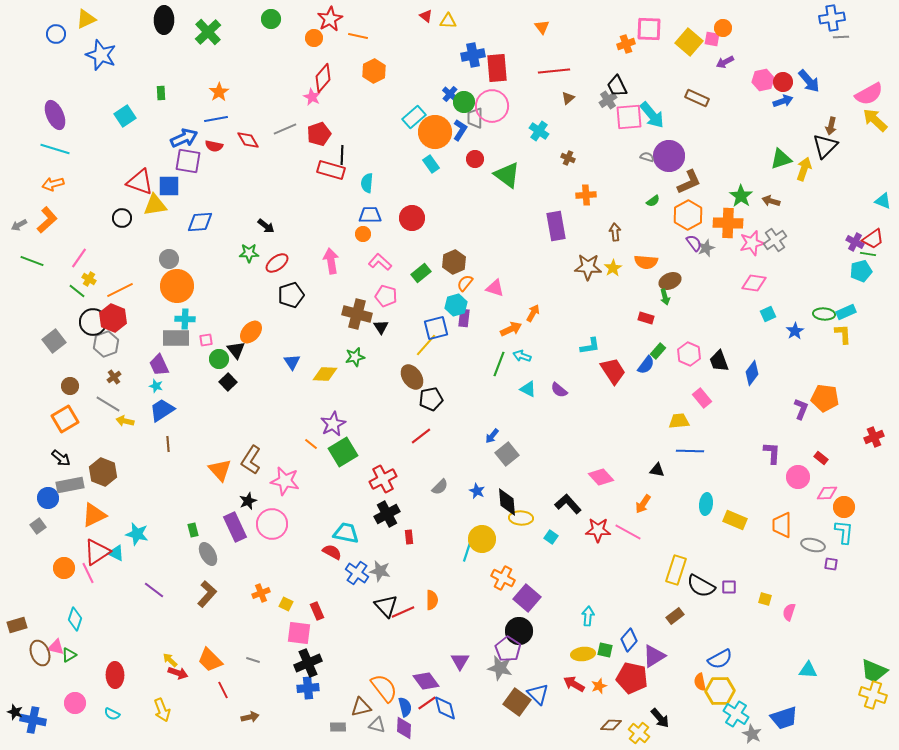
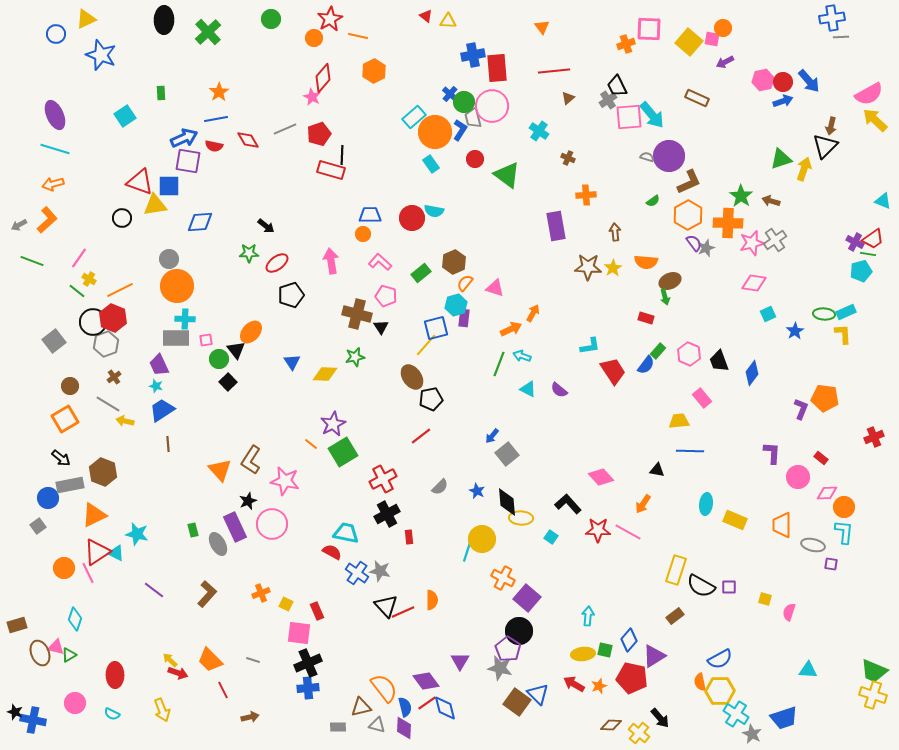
gray trapezoid at (475, 118): moved 2 px left; rotated 15 degrees counterclockwise
cyan semicircle at (367, 183): moved 67 px right, 28 px down; rotated 84 degrees counterclockwise
gray ellipse at (208, 554): moved 10 px right, 10 px up
